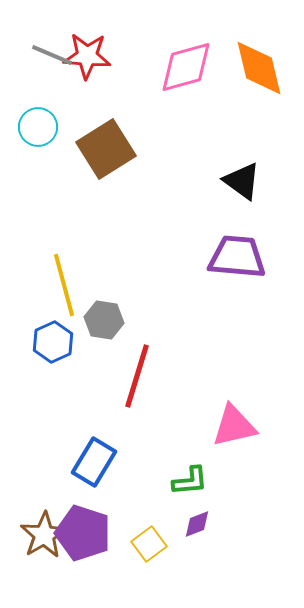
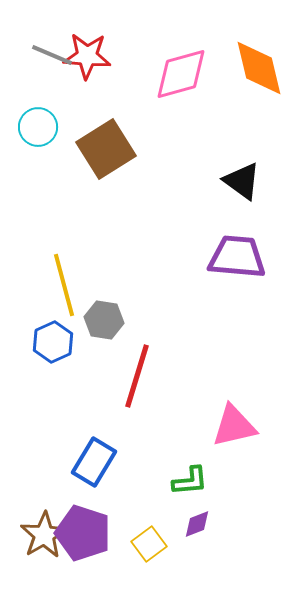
pink diamond: moved 5 px left, 7 px down
